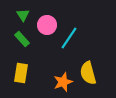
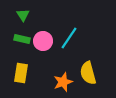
pink circle: moved 4 px left, 16 px down
green rectangle: rotated 35 degrees counterclockwise
